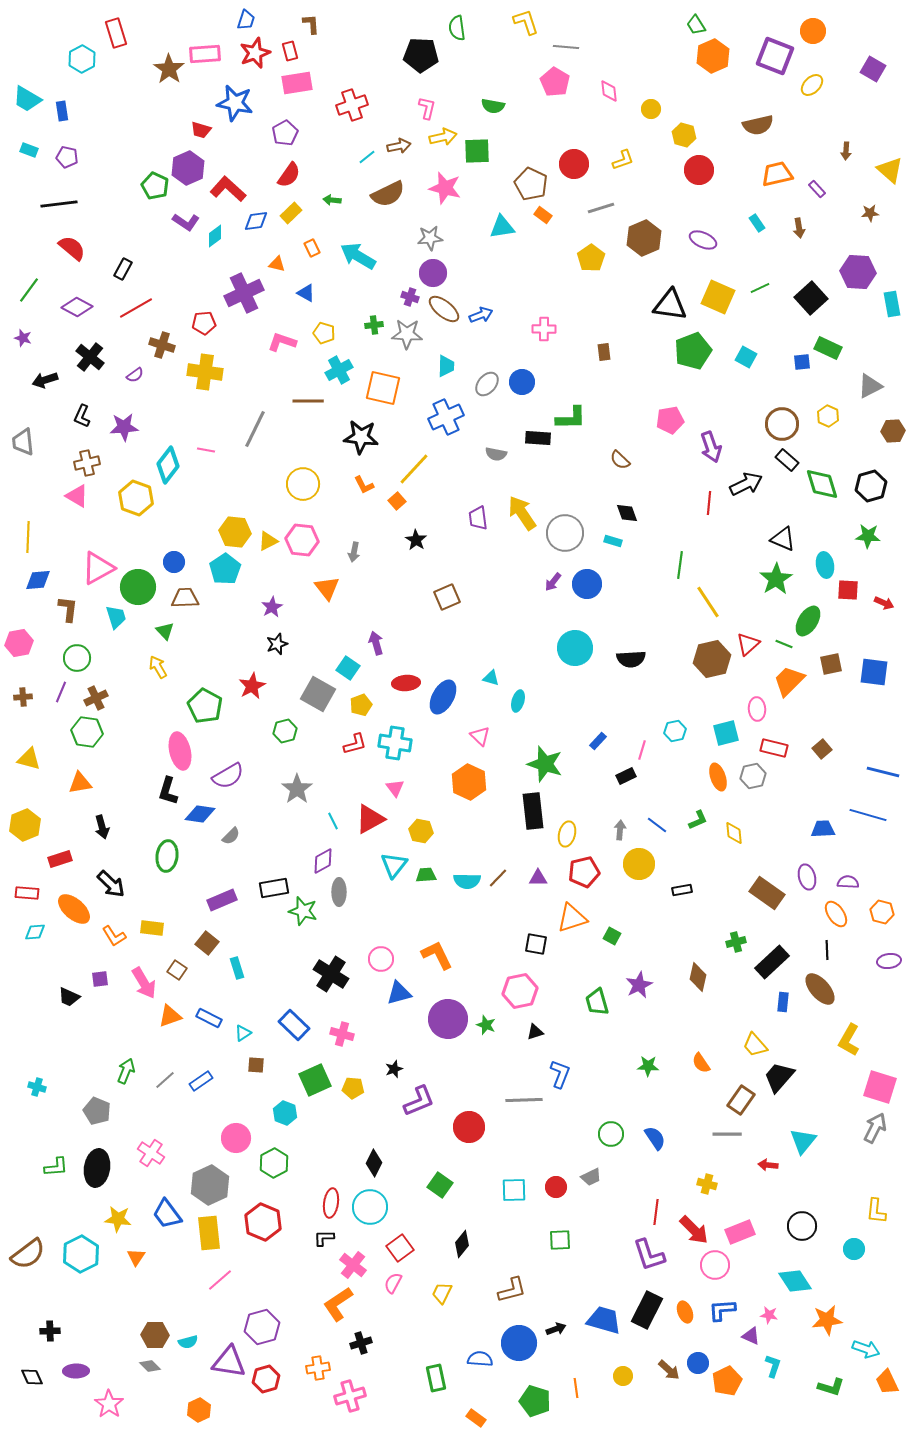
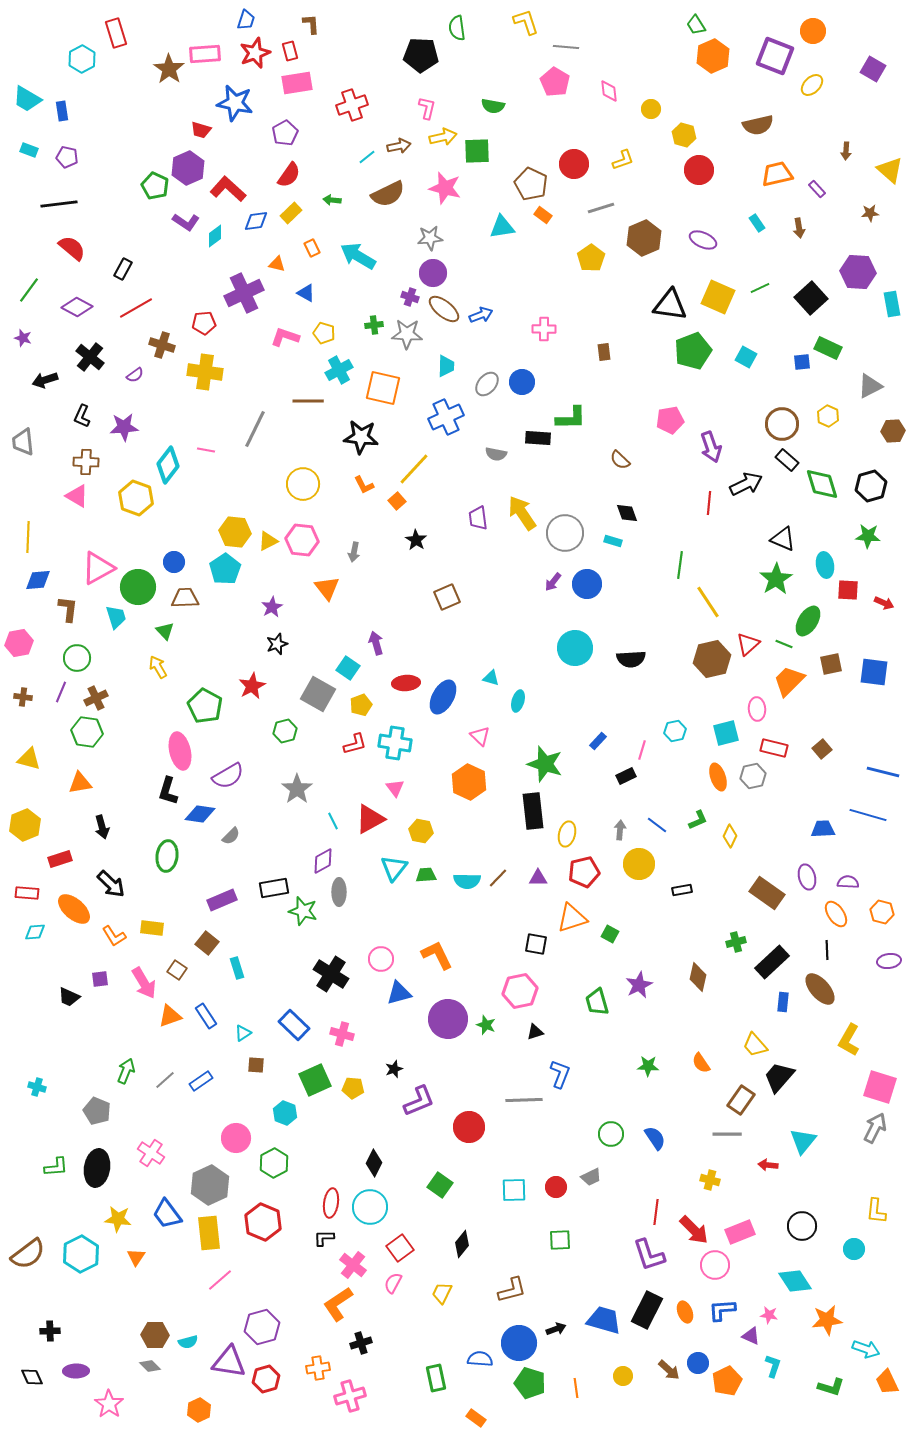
pink L-shape at (282, 342): moved 3 px right, 5 px up
brown cross at (87, 463): moved 1 px left, 1 px up; rotated 15 degrees clockwise
brown cross at (23, 697): rotated 12 degrees clockwise
yellow diamond at (734, 833): moved 4 px left, 3 px down; rotated 30 degrees clockwise
cyan triangle at (394, 865): moved 3 px down
green square at (612, 936): moved 2 px left, 2 px up
blue rectangle at (209, 1018): moved 3 px left, 2 px up; rotated 30 degrees clockwise
yellow cross at (707, 1184): moved 3 px right, 4 px up
green pentagon at (535, 1401): moved 5 px left, 18 px up
